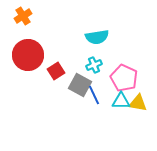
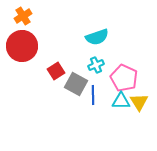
cyan semicircle: rotated 10 degrees counterclockwise
red circle: moved 6 px left, 9 px up
cyan cross: moved 2 px right
gray square: moved 4 px left, 1 px up
blue line: moved 1 px left; rotated 24 degrees clockwise
yellow triangle: moved 1 px right, 1 px up; rotated 48 degrees clockwise
